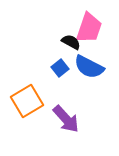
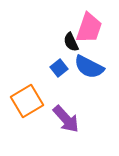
black semicircle: rotated 144 degrees counterclockwise
blue square: moved 1 px left
